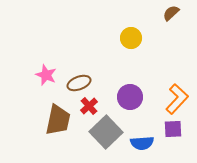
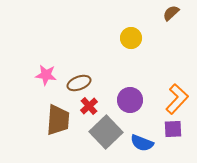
pink star: rotated 15 degrees counterclockwise
purple circle: moved 3 px down
brown trapezoid: rotated 8 degrees counterclockwise
blue semicircle: rotated 25 degrees clockwise
